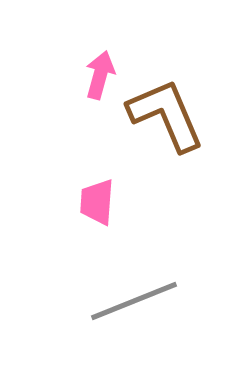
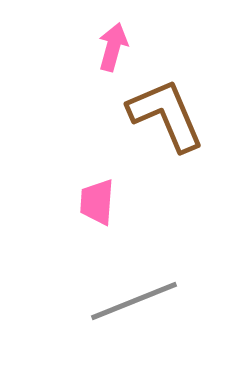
pink arrow: moved 13 px right, 28 px up
